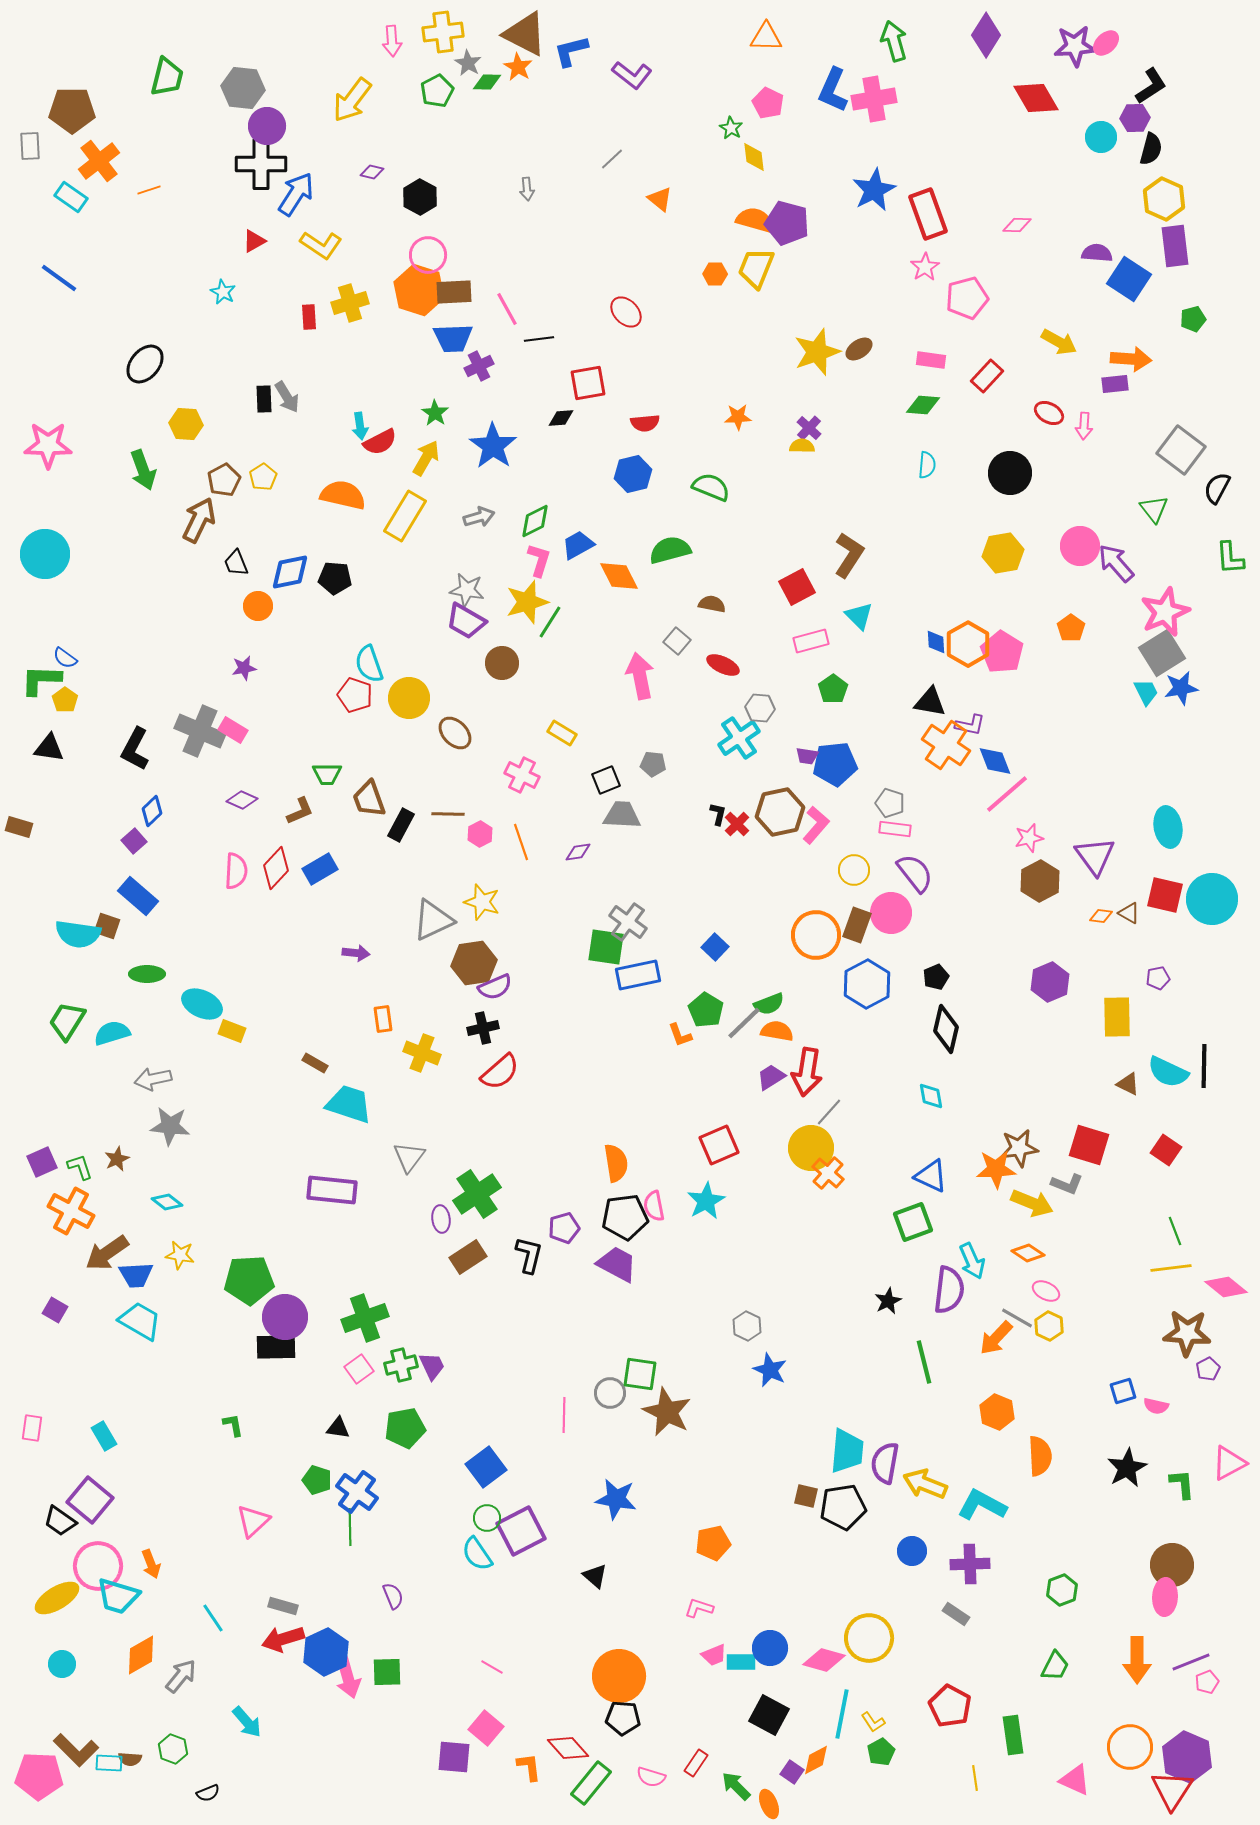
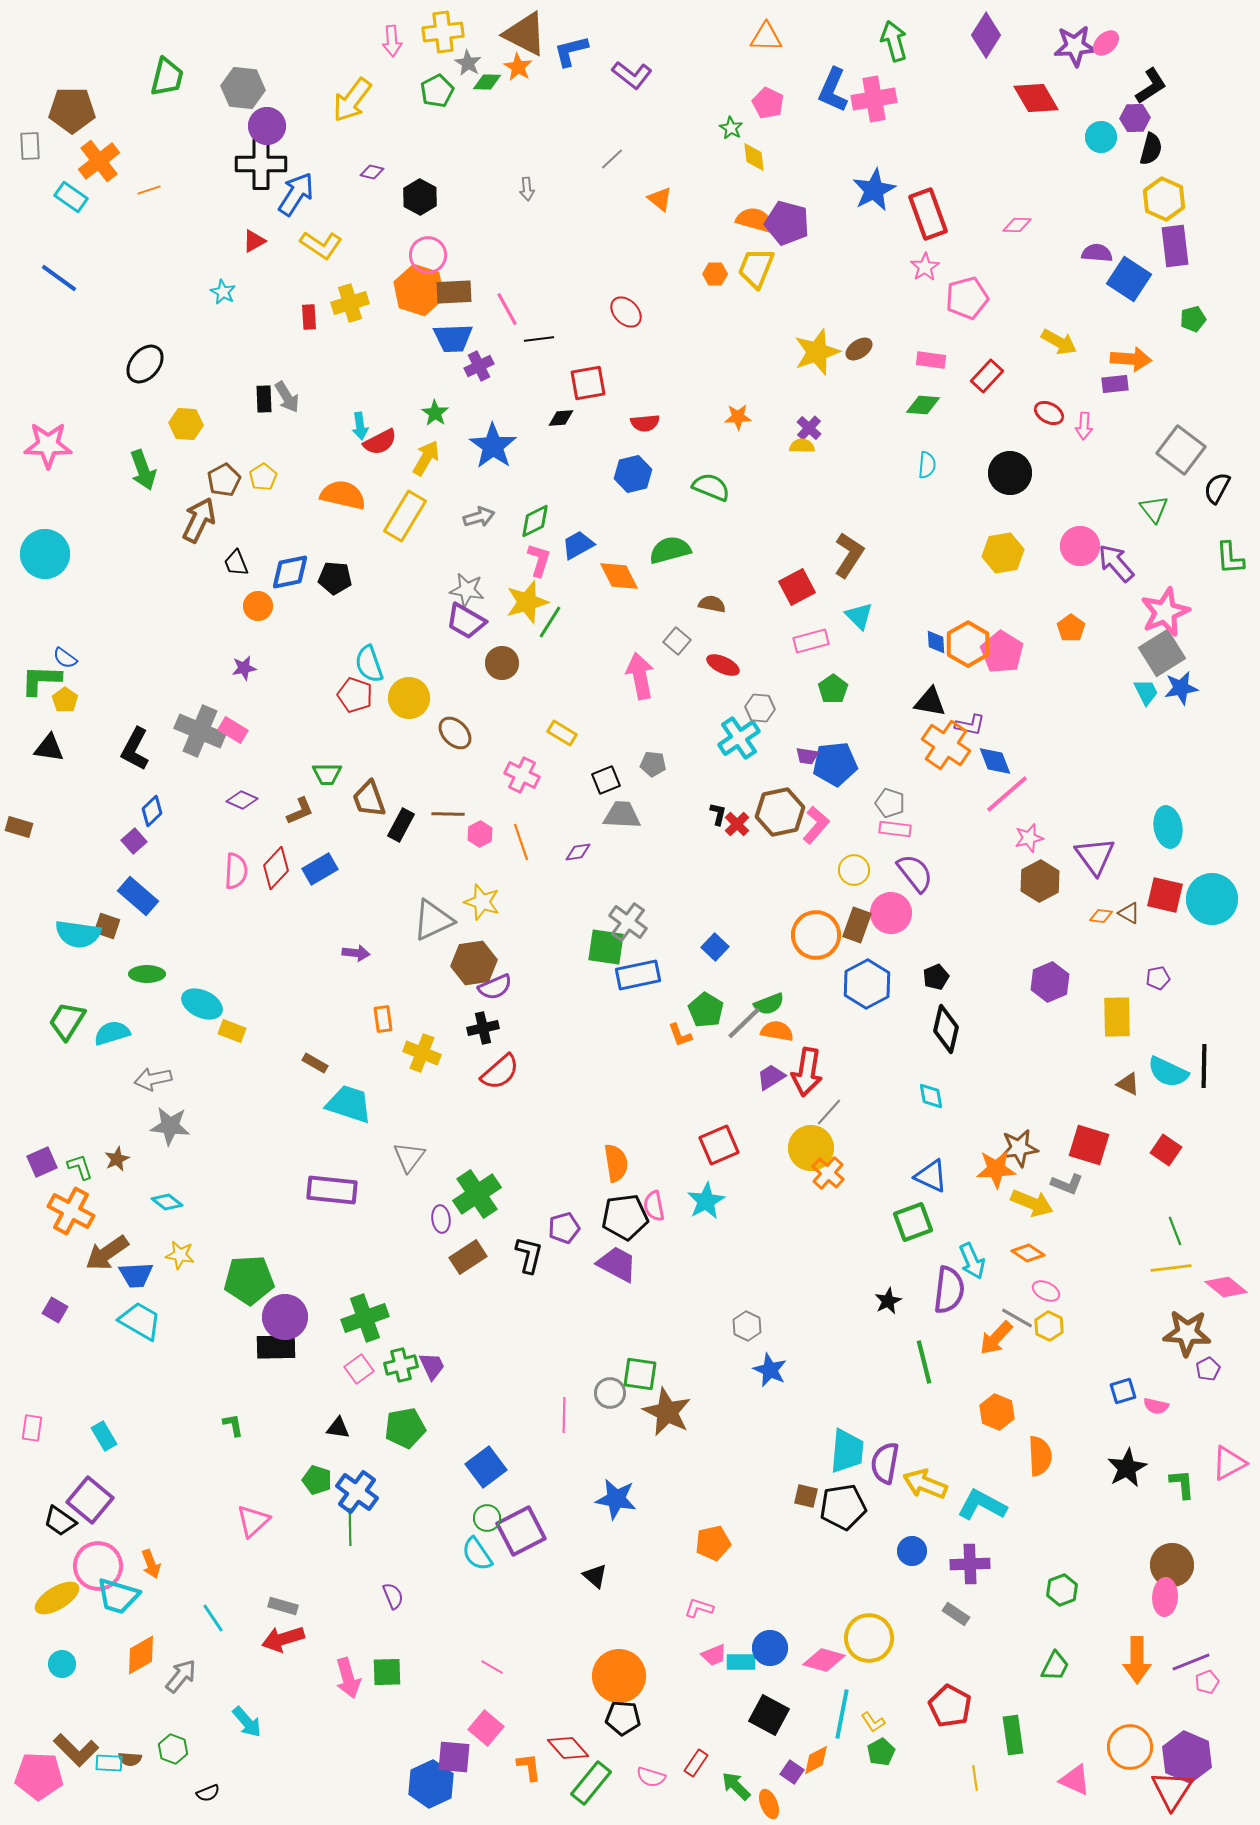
blue hexagon at (326, 1652): moved 105 px right, 132 px down
